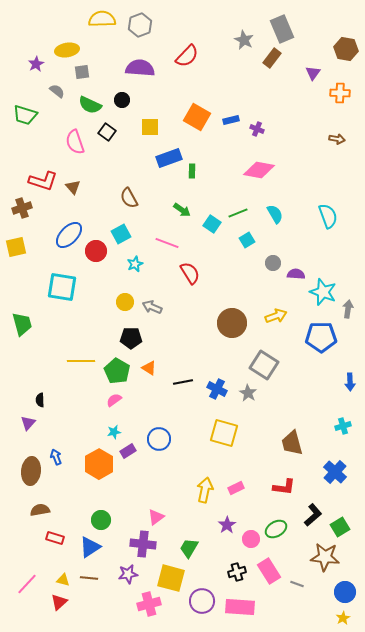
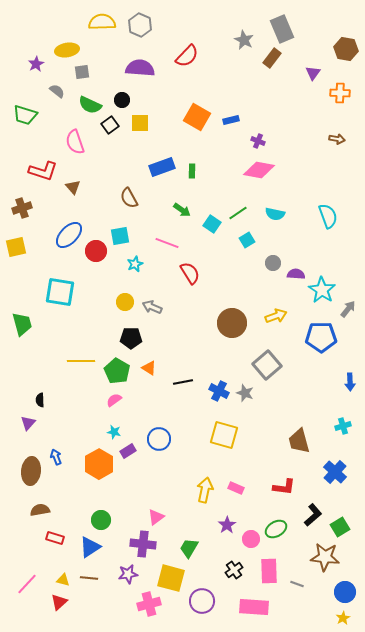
yellow semicircle at (102, 19): moved 3 px down
gray hexagon at (140, 25): rotated 15 degrees counterclockwise
yellow square at (150, 127): moved 10 px left, 4 px up
purple cross at (257, 129): moved 1 px right, 12 px down
black square at (107, 132): moved 3 px right, 7 px up; rotated 18 degrees clockwise
blue rectangle at (169, 158): moved 7 px left, 9 px down
red L-shape at (43, 181): moved 10 px up
green line at (238, 213): rotated 12 degrees counterclockwise
cyan semicircle at (275, 214): rotated 132 degrees clockwise
cyan square at (121, 234): moved 1 px left, 2 px down; rotated 18 degrees clockwise
cyan square at (62, 287): moved 2 px left, 5 px down
cyan star at (323, 292): moved 1 px left, 2 px up; rotated 12 degrees clockwise
gray arrow at (348, 309): rotated 30 degrees clockwise
gray square at (264, 365): moved 3 px right; rotated 16 degrees clockwise
blue cross at (217, 389): moved 2 px right, 2 px down
gray star at (248, 393): moved 3 px left; rotated 12 degrees counterclockwise
cyan star at (114, 432): rotated 24 degrees clockwise
yellow square at (224, 433): moved 2 px down
brown trapezoid at (292, 443): moved 7 px right, 2 px up
pink rectangle at (236, 488): rotated 49 degrees clockwise
pink rectangle at (269, 571): rotated 30 degrees clockwise
black cross at (237, 572): moved 3 px left, 2 px up; rotated 18 degrees counterclockwise
pink rectangle at (240, 607): moved 14 px right
